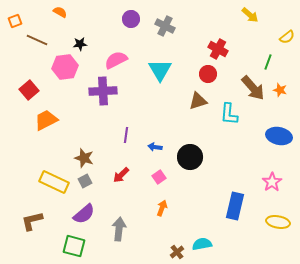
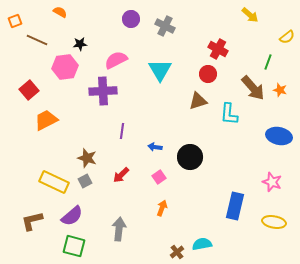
purple line: moved 4 px left, 4 px up
brown star: moved 3 px right
pink star: rotated 18 degrees counterclockwise
purple semicircle: moved 12 px left, 2 px down
yellow ellipse: moved 4 px left
